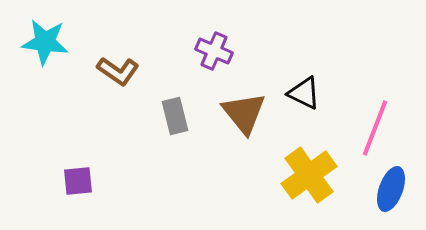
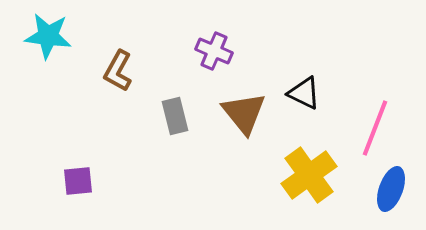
cyan star: moved 3 px right, 6 px up
brown L-shape: rotated 84 degrees clockwise
